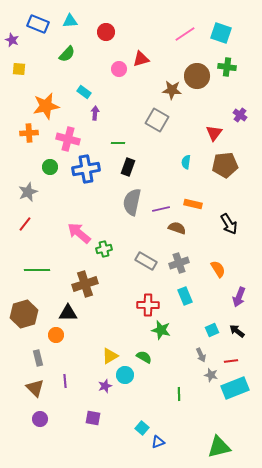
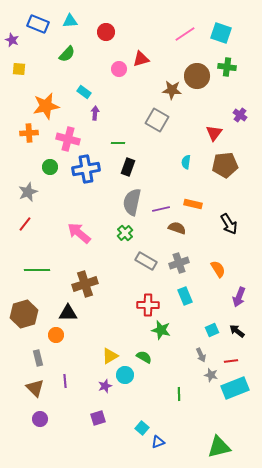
green cross at (104, 249): moved 21 px right, 16 px up; rotated 28 degrees counterclockwise
purple square at (93, 418): moved 5 px right; rotated 28 degrees counterclockwise
